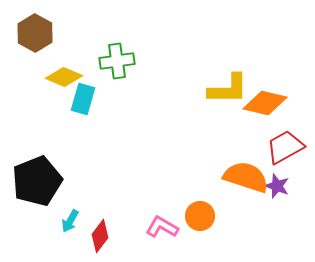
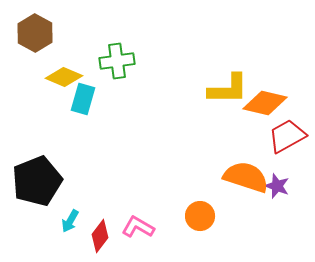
red trapezoid: moved 2 px right, 11 px up
pink L-shape: moved 24 px left
